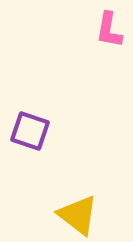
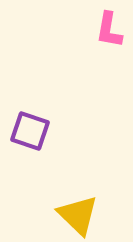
yellow triangle: rotated 6 degrees clockwise
